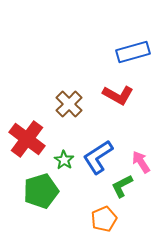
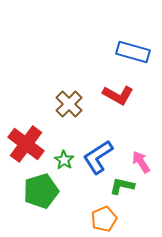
blue rectangle: rotated 32 degrees clockwise
red cross: moved 1 px left, 5 px down
green L-shape: rotated 40 degrees clockwise
